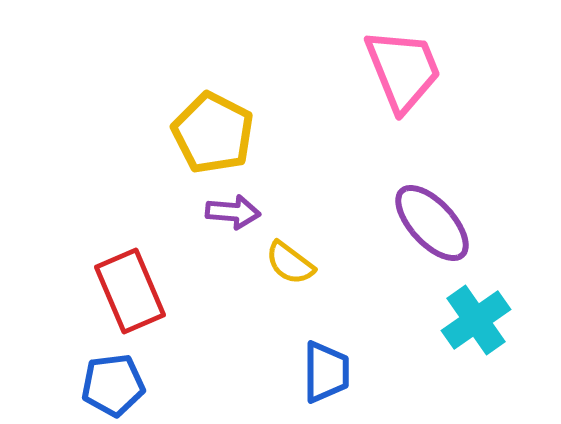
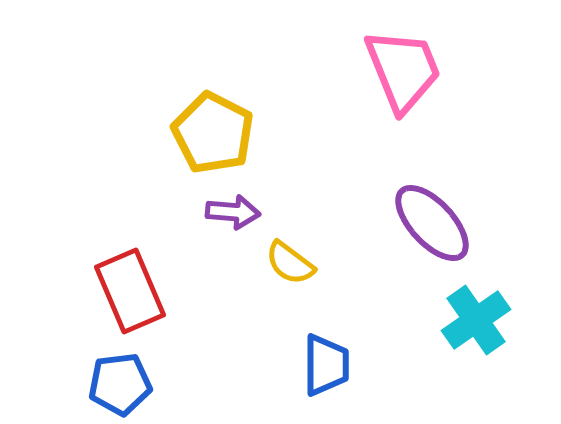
blue trapezoid: moved 7 px up
blue pentagon: moved 7 px right, 1 px up
